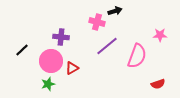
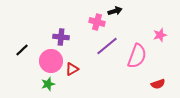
pink star: rotated 16 degrees counterclockwise
red triangle: moved 1 px down
